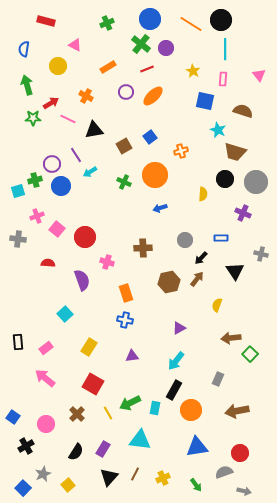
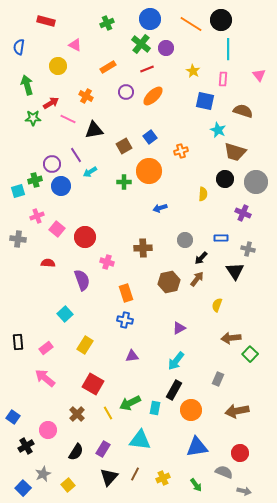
blue semicircle at (24, 49): moved 5 px left, 2 px up
cyan line at (225, 49): moved 3 px right
orange circle at (155, 175): moved 6 px left, 4 px up
green cross at (124, 182): rotated 24 degrees counterclockwise
gray cross at (261, 254): moved 13 px left, 5 px up
yellow rectangle at (89, 347): moved 4 px left, 2 px up
pink circle at (46, 424): moved 2 px right, 6 px down
gray semicircle at (224, 472): rotated 42 degrees clockwise
